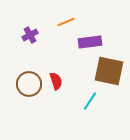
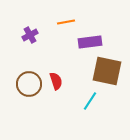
orange line: rotated 12 degrees clockwise
brown square: moved 2 px left
